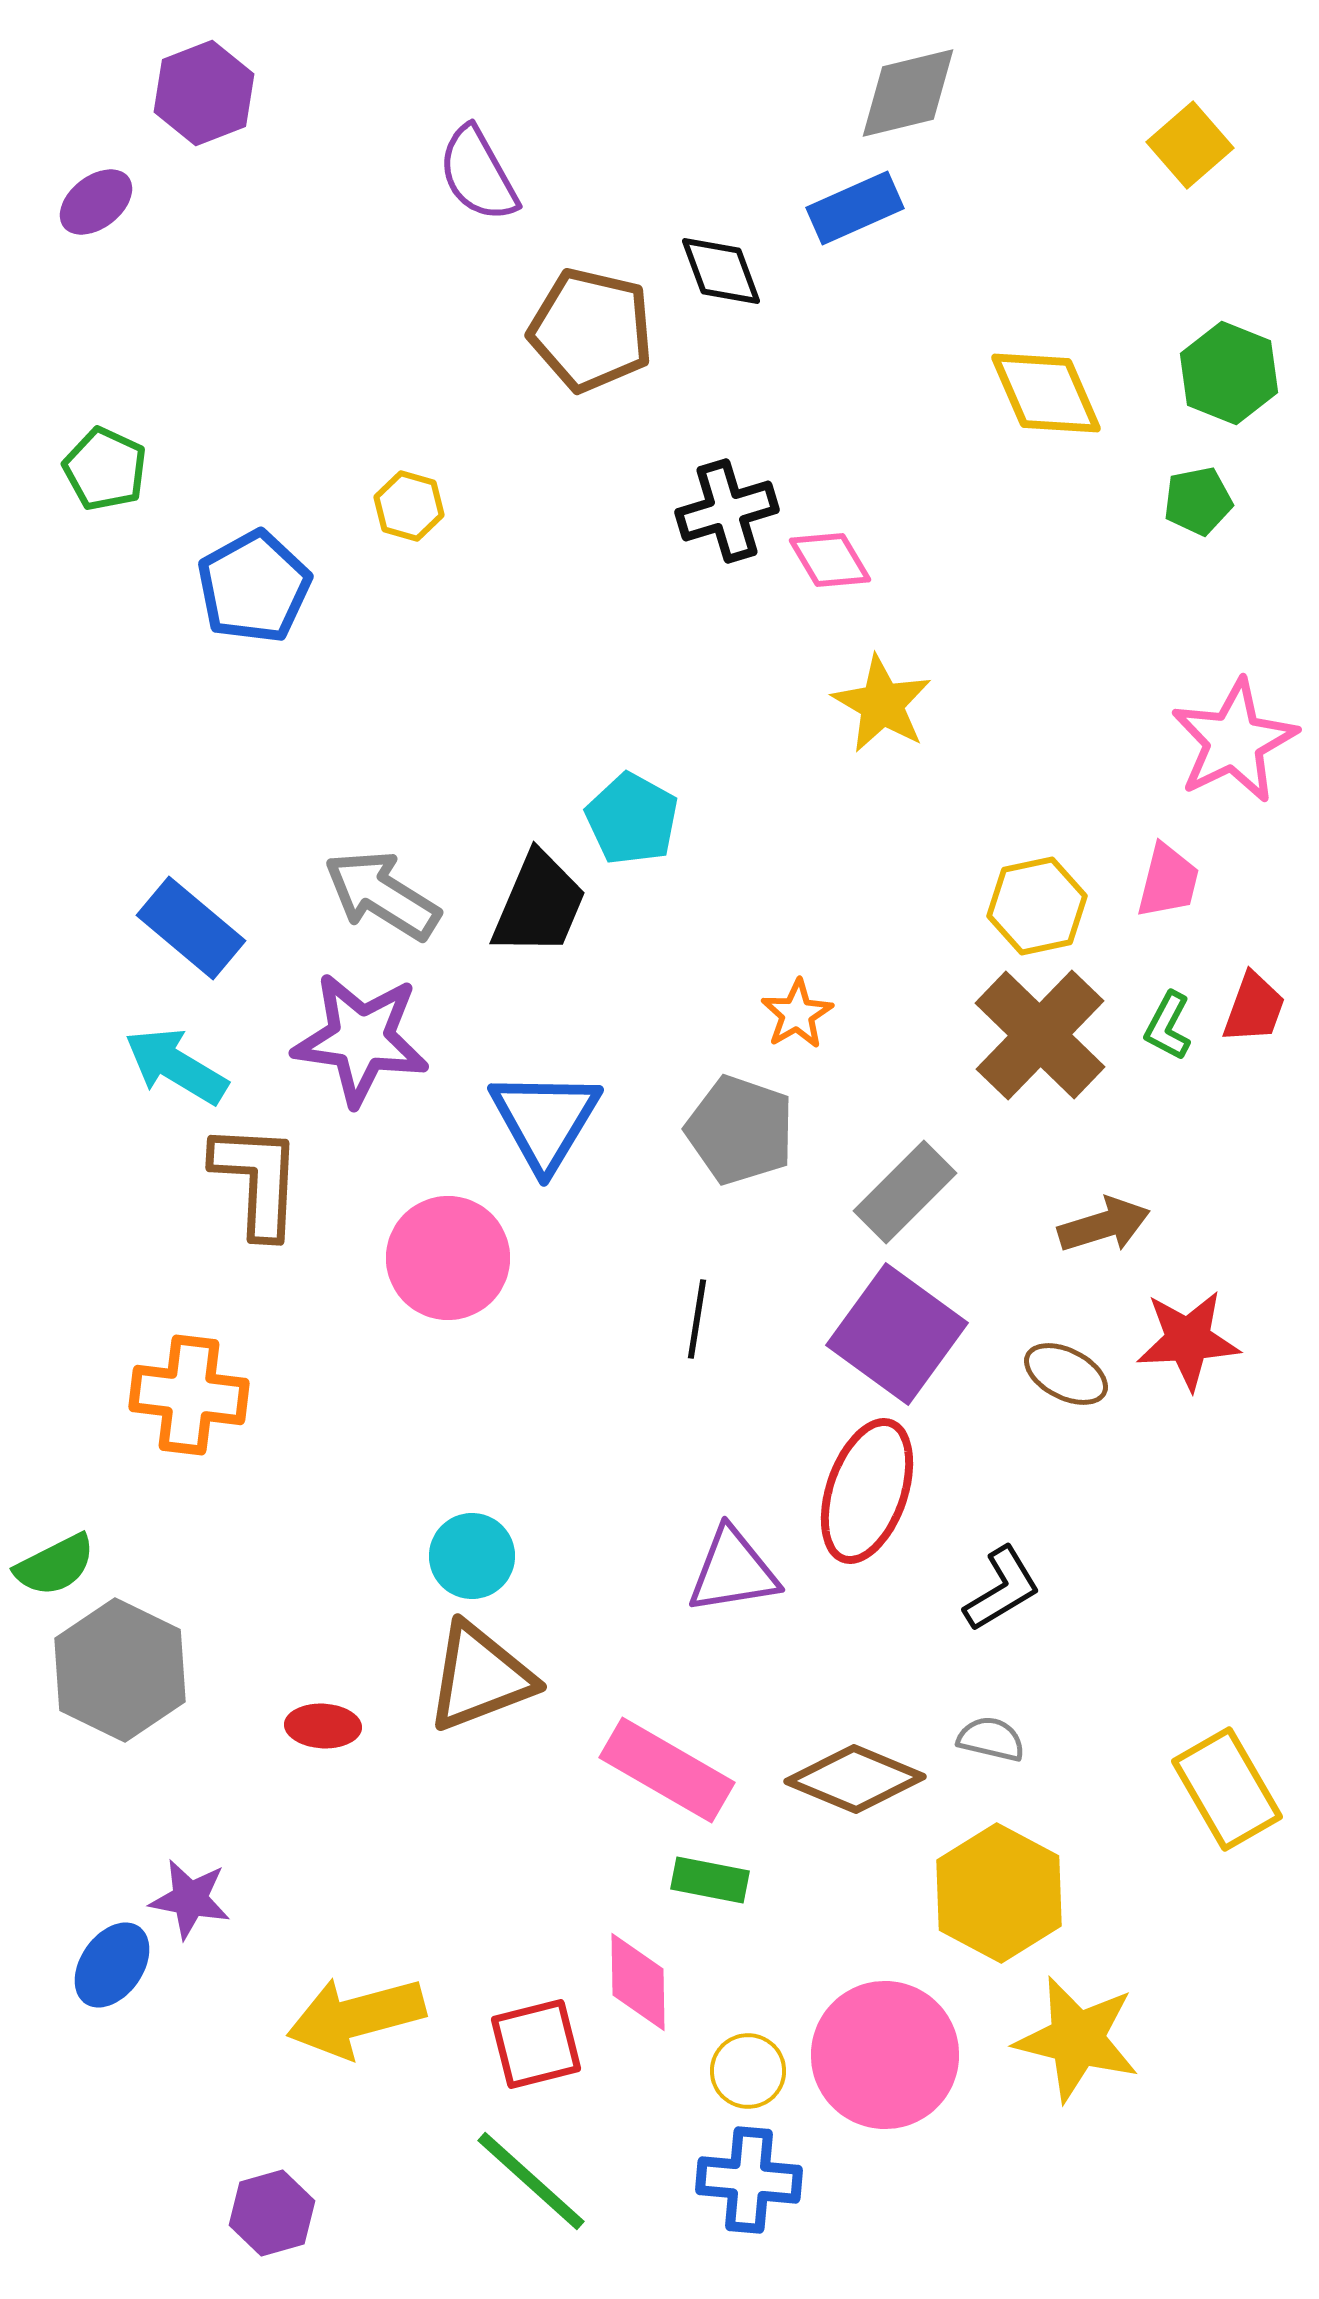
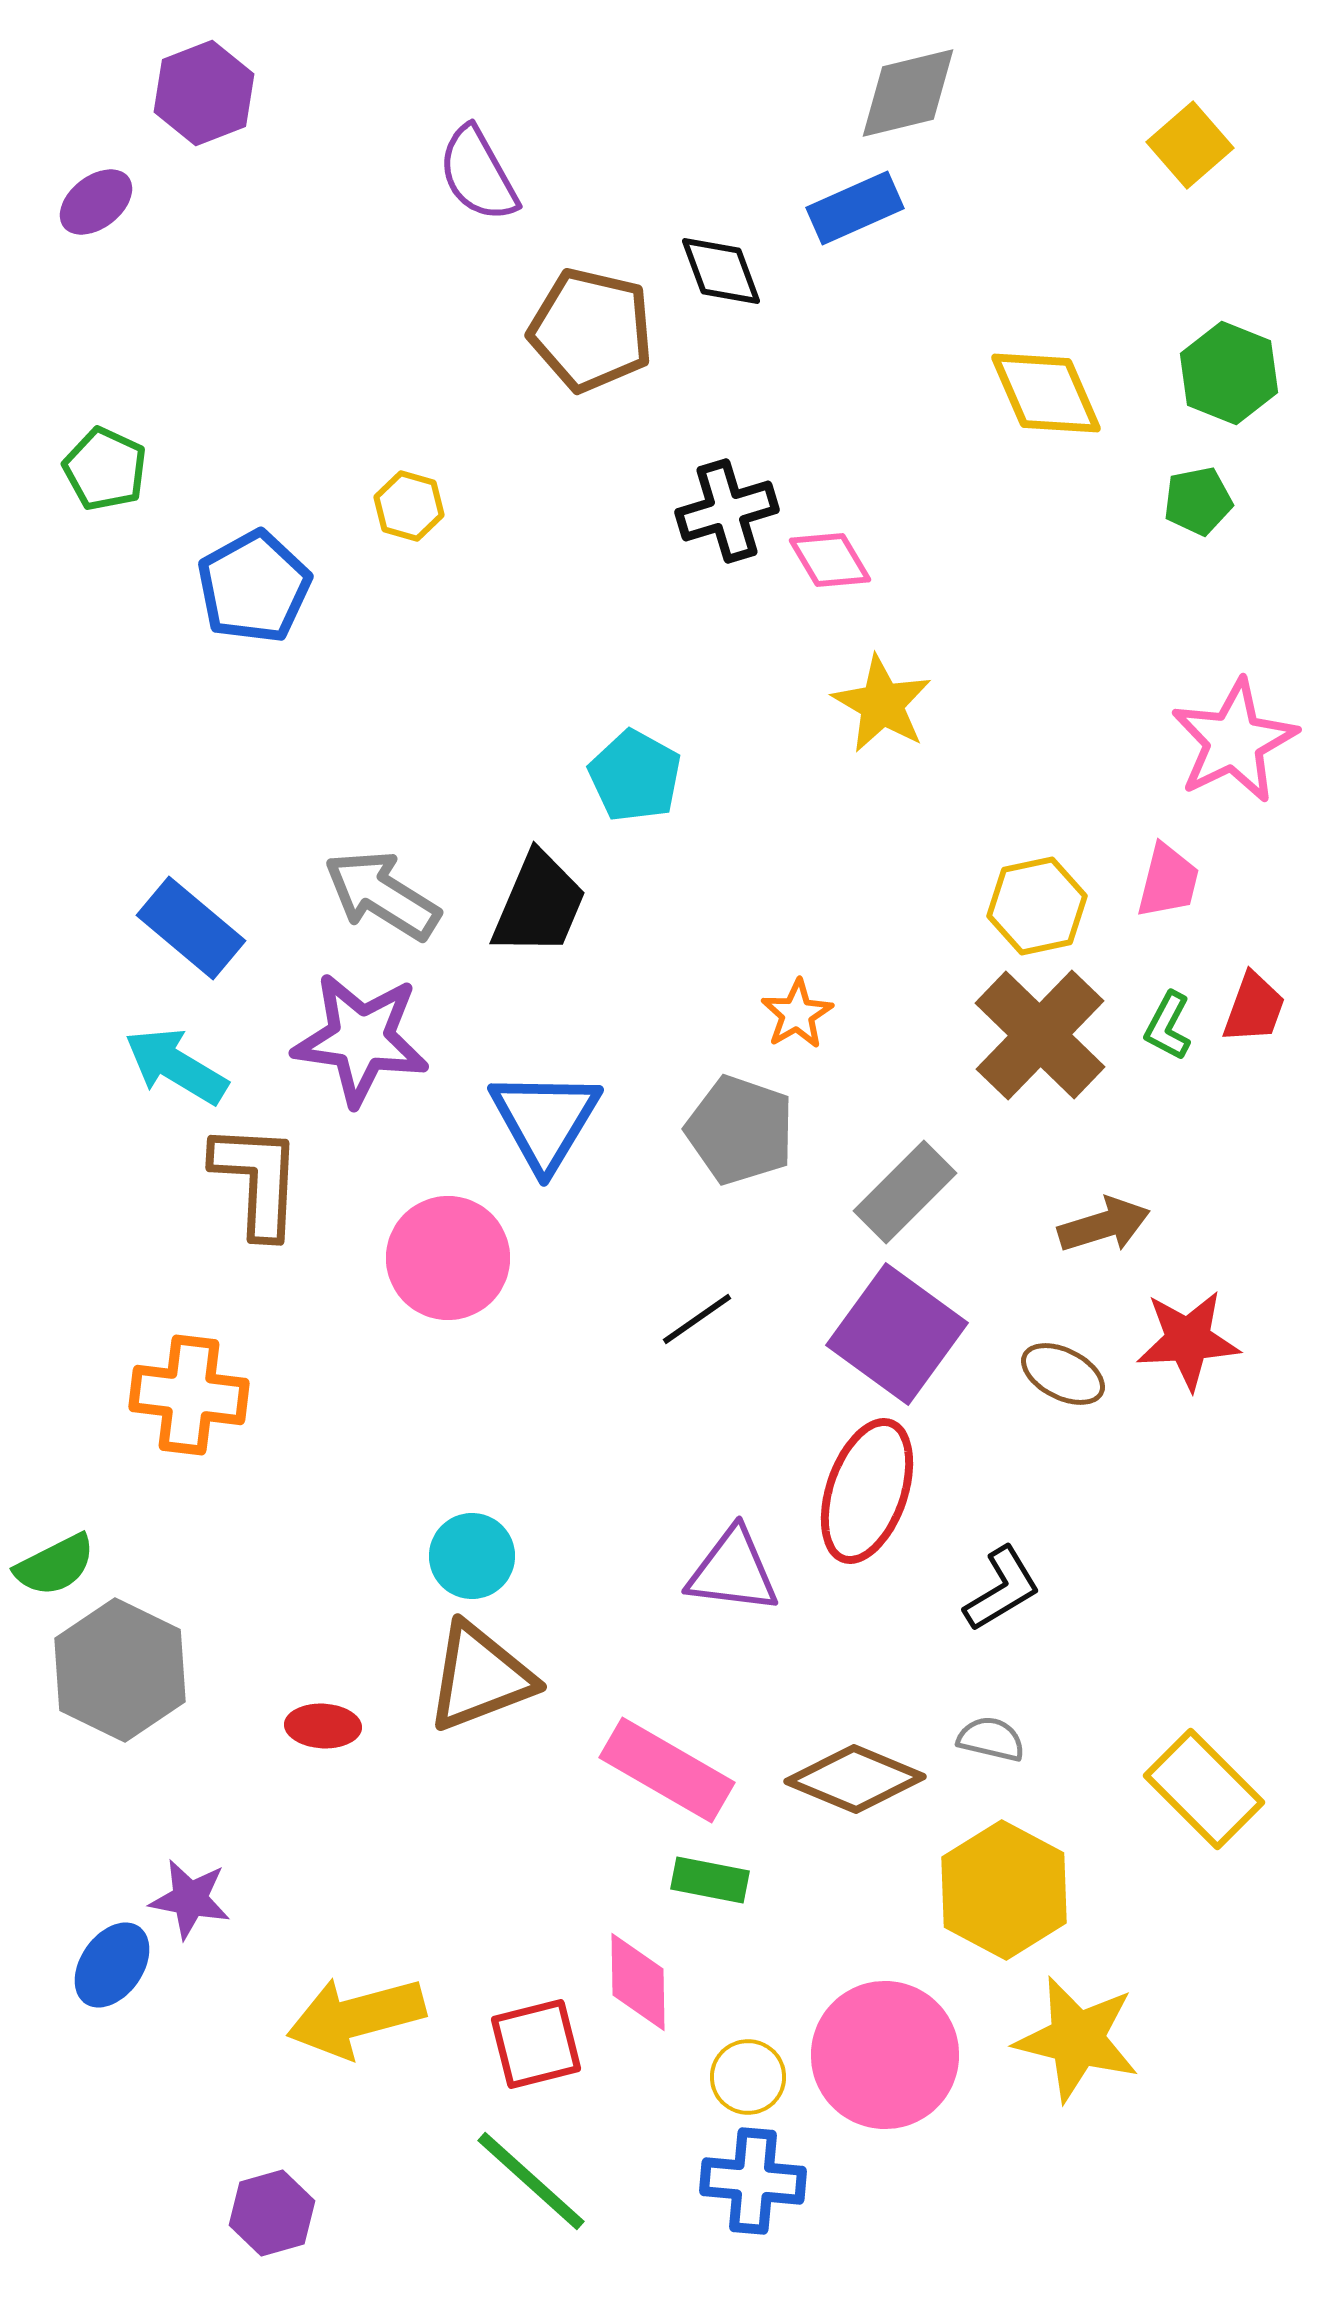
cyan pentagon at (632, 819): moved 3 px right, 43 px up
black line at (697, 1319): rotated 46 degrees clockwise
brown ellipse at (1066, 1374): moved 3 px left
purple triangle at (733, 1571): rotated 16 degrees clockwise
yellow rectangle at (1227, 1789): moved 23 px left; rotated 15 degrees counterclockwise
yellow hexagon at (999, 1893): moved 5 px right, 3 px up
yellow circle at (748, 2071): moved 6 px down
blue cross at (749, 2180): moved 4 px right, 1 px down
